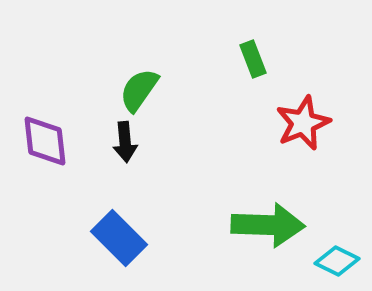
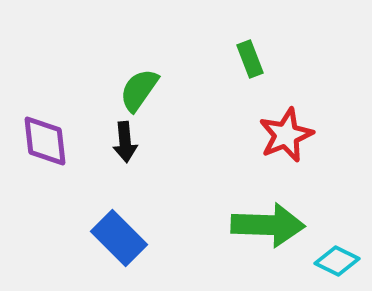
green rectangle: moved 3 px left
red star: moved 17 px left, 12 px down
